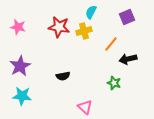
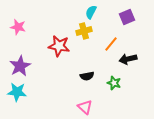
red star: moved 19 px down
black semicircle: moved 24 px right
cyan star: moved 5 px left, 4 px up
